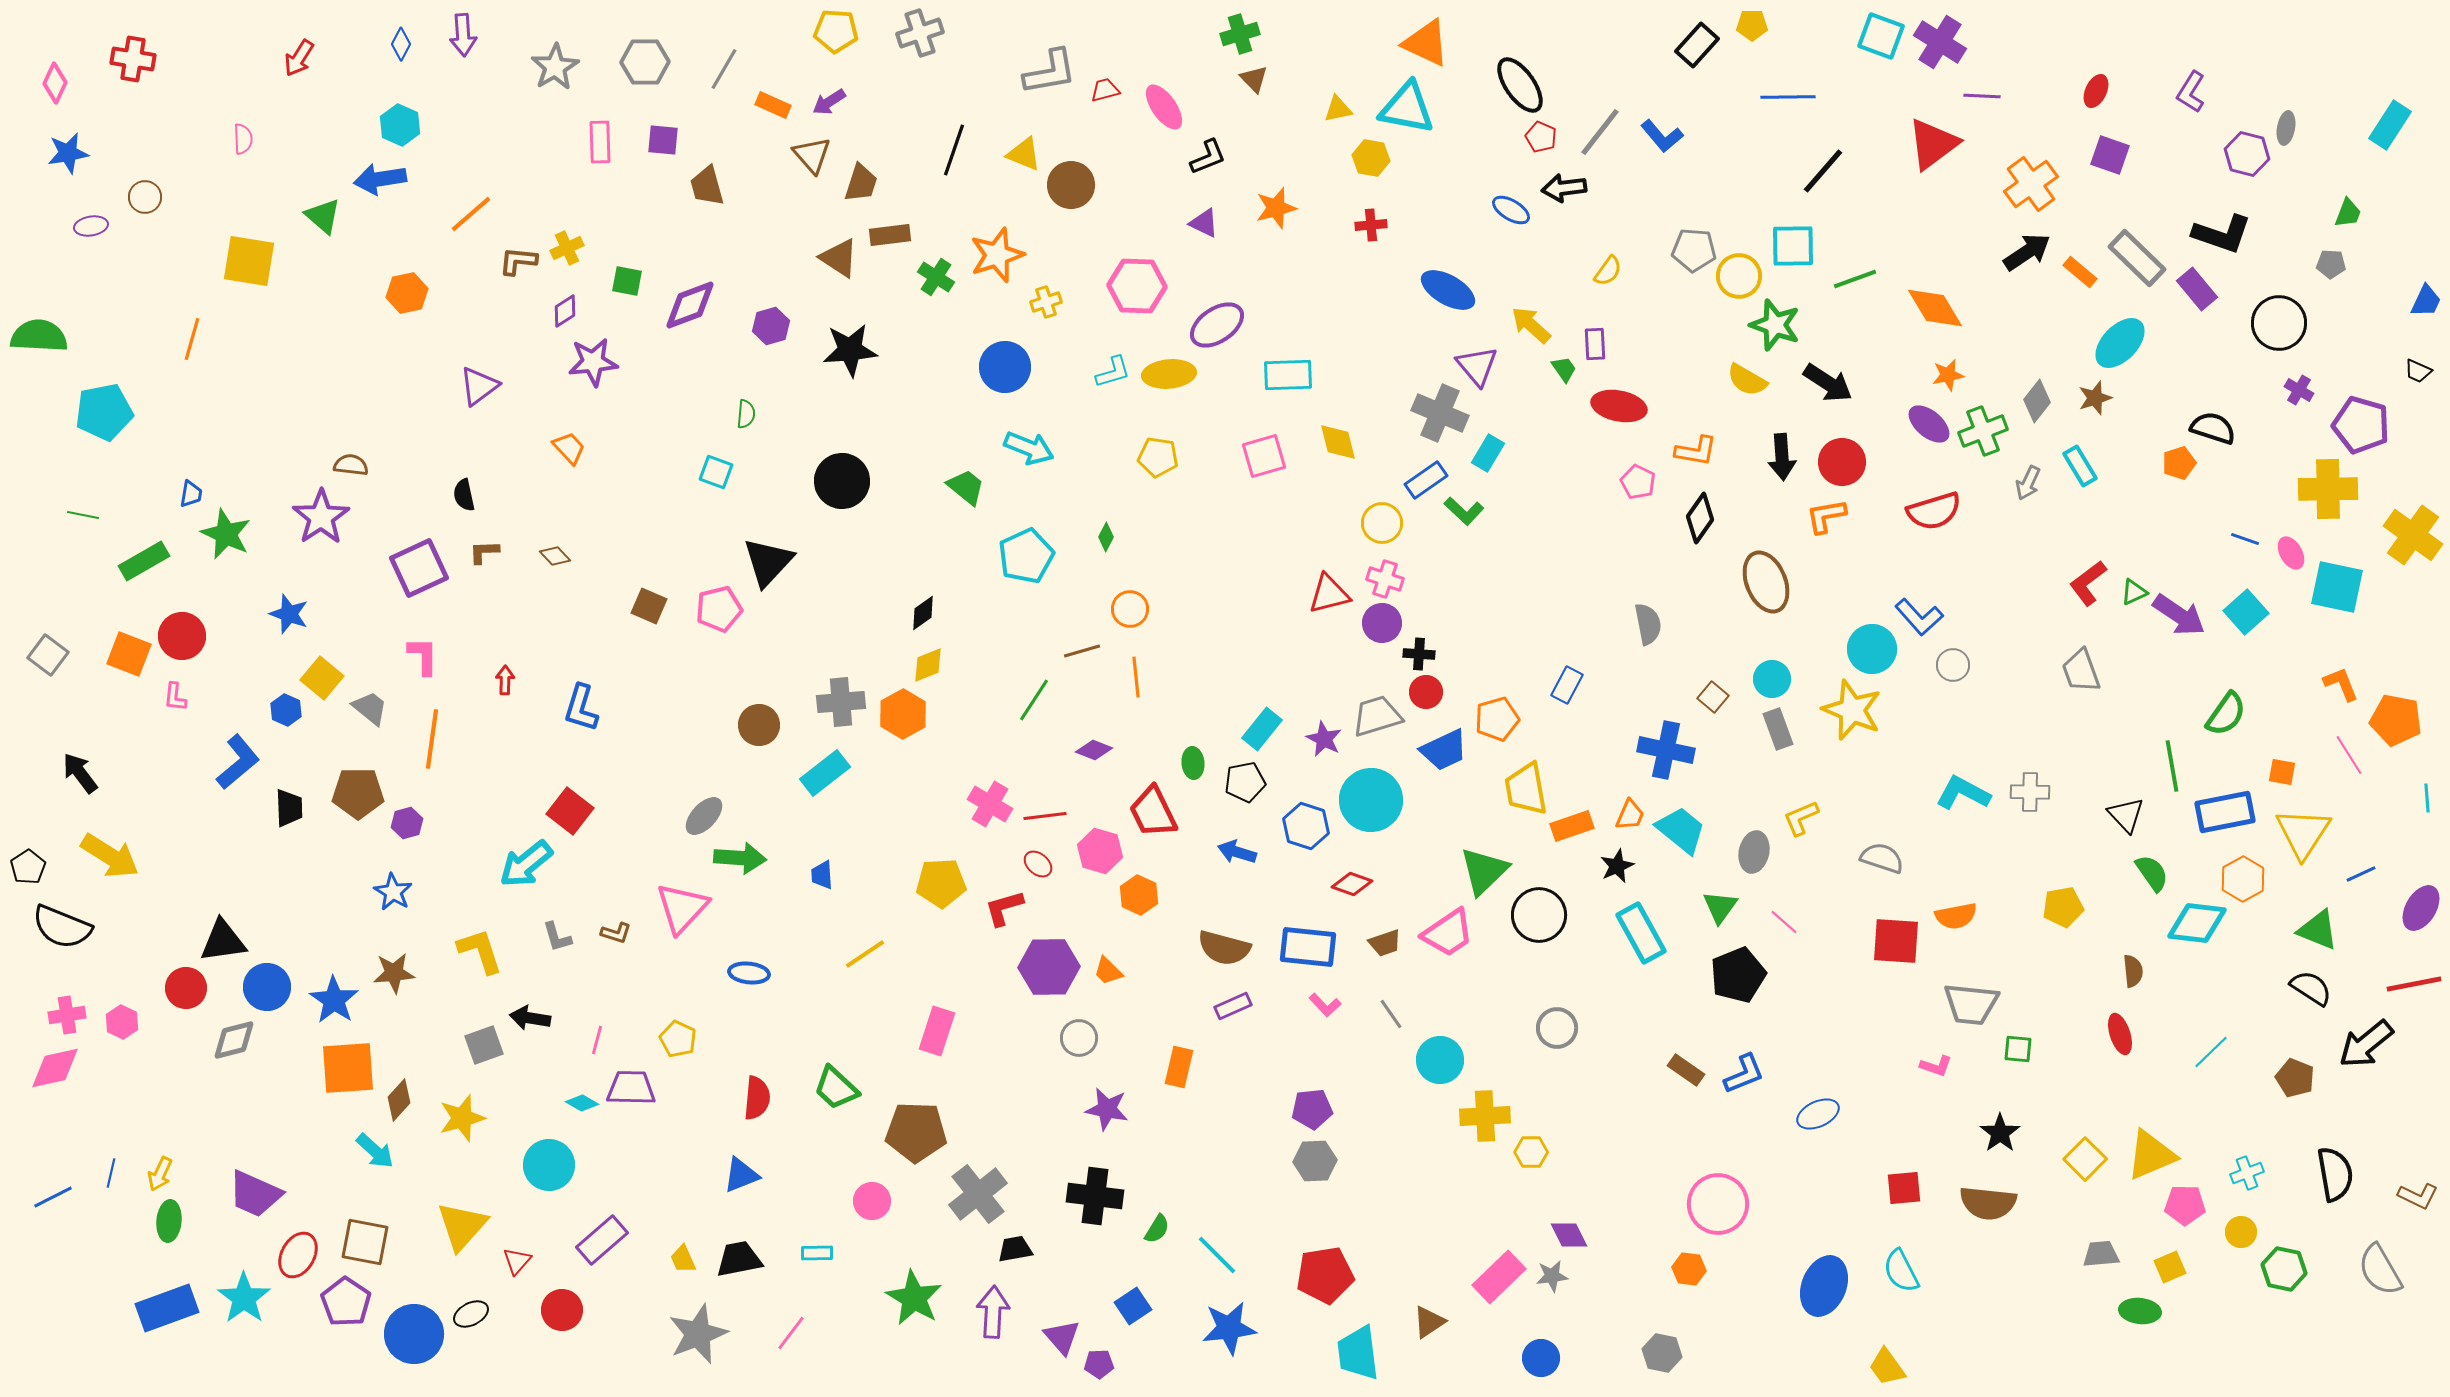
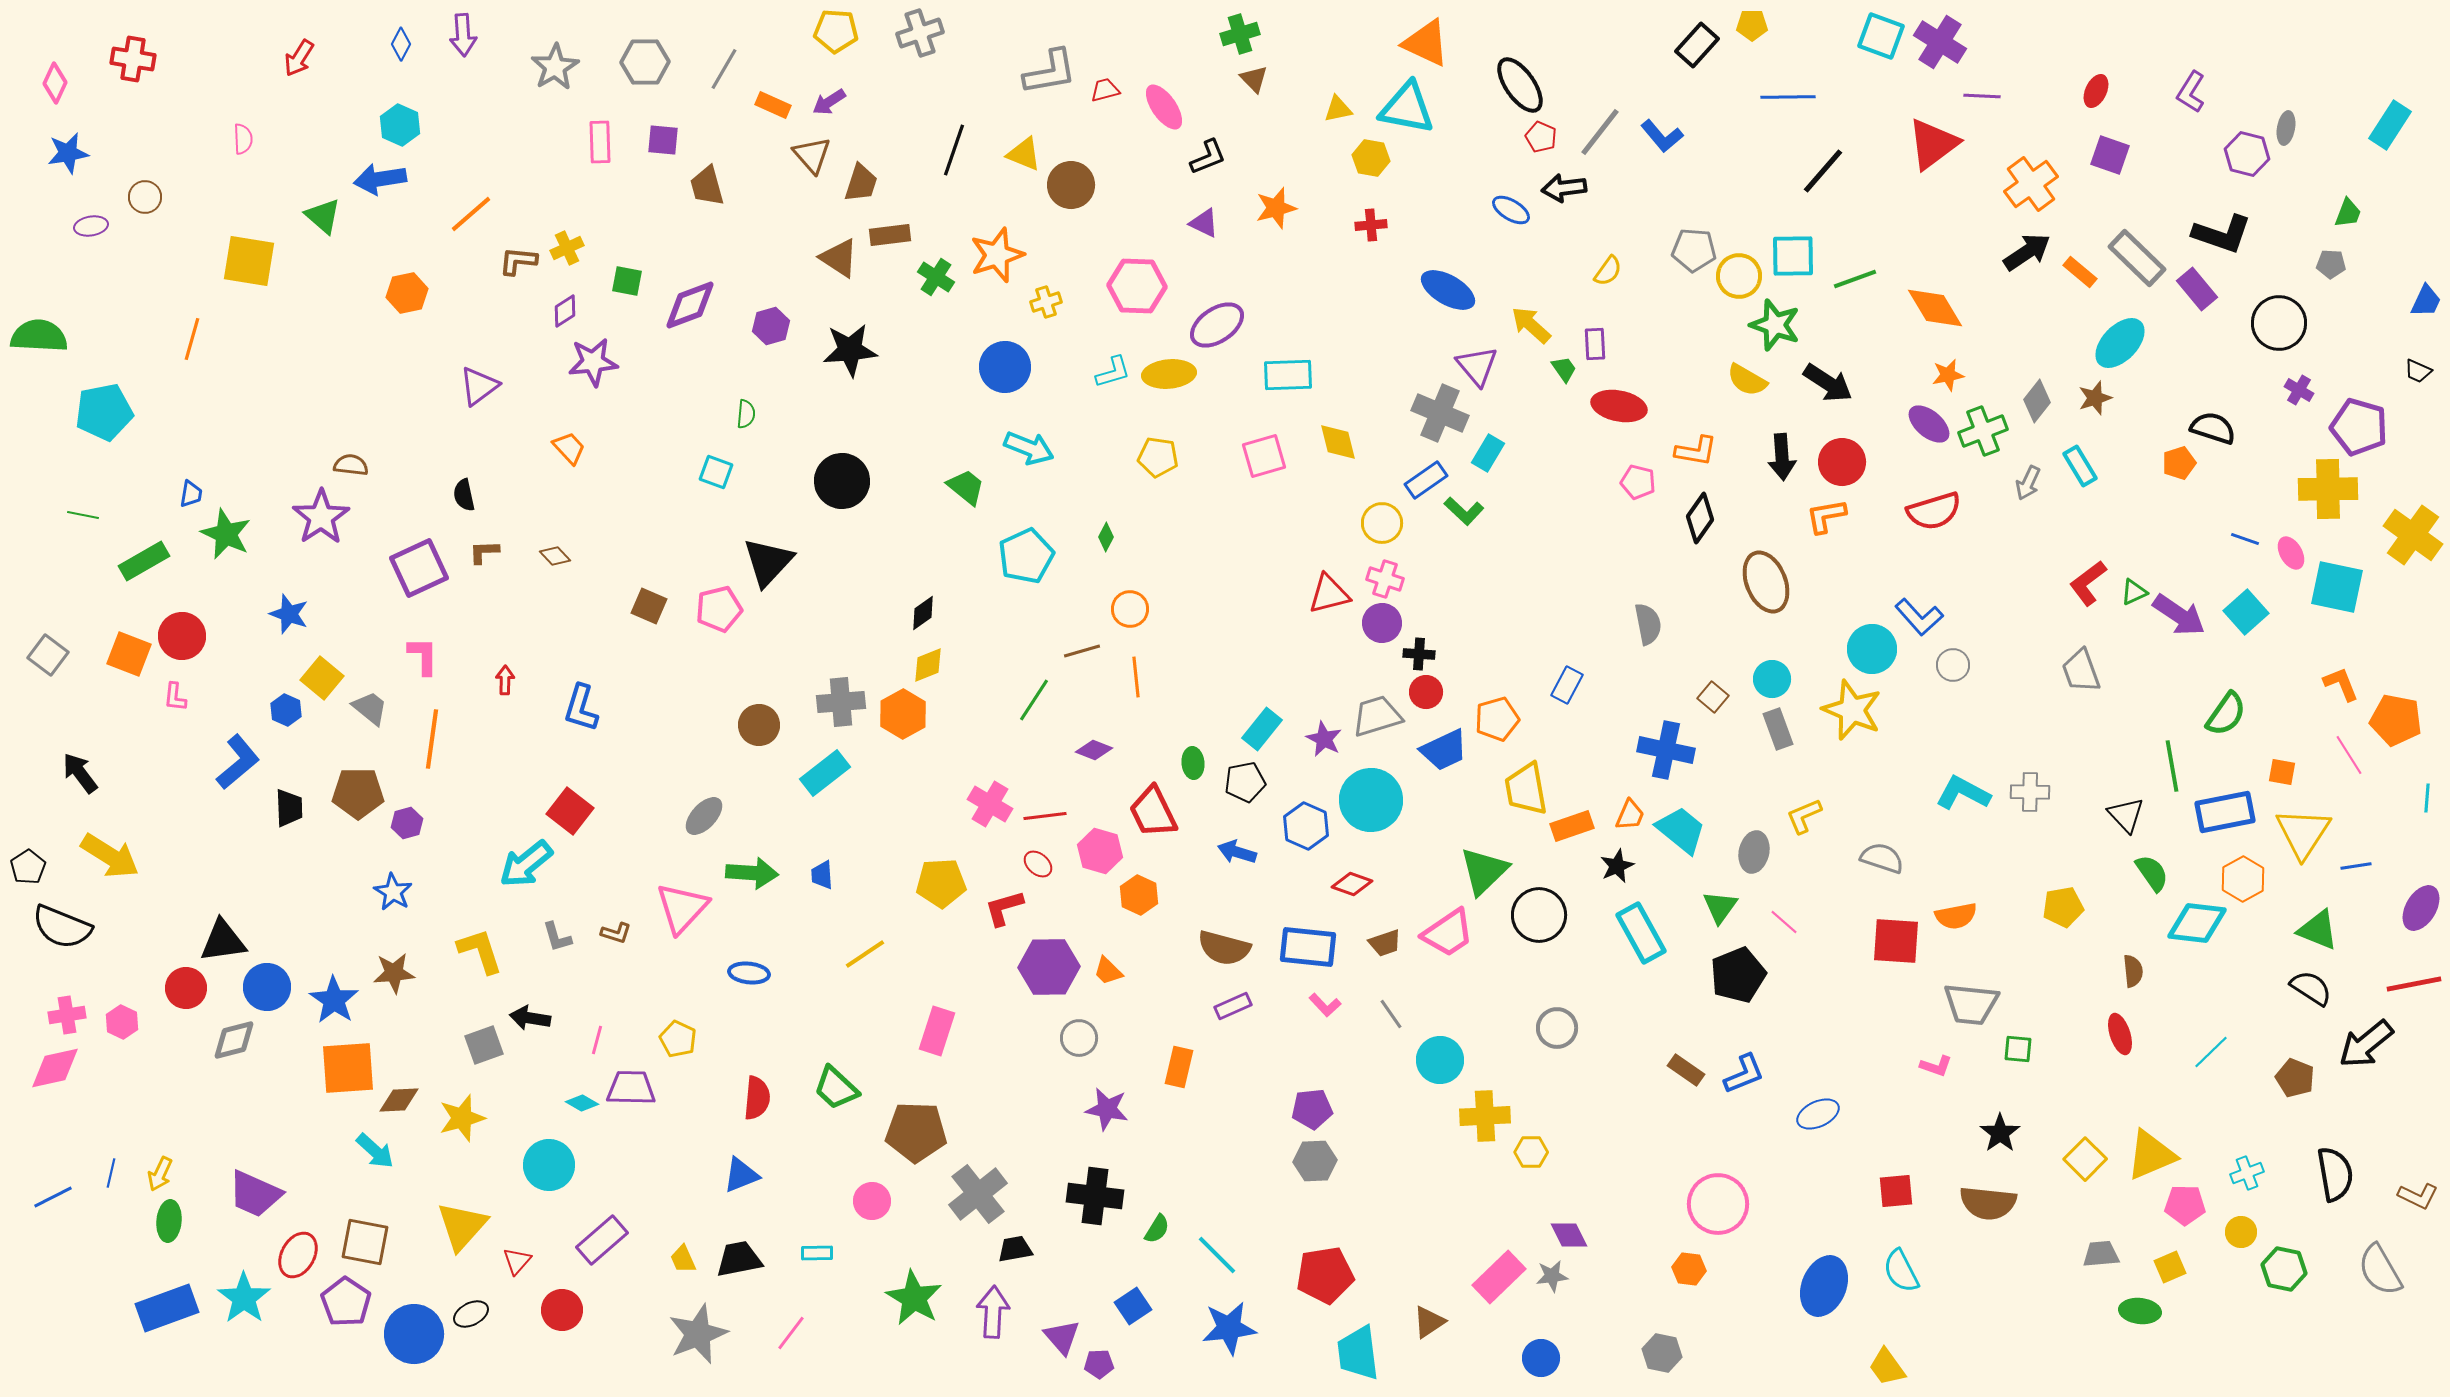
cyan square at (1793, 246): moved 10 px down
purple pentagon at (2361, 425): moved 2 px left, 2 px down
pink pentagon at (1638, 482): rotated 12 degrees counterclockwise
cyan line at (2427, 798): rotated 8 degrees clockwise
yellow L-shape at (1801, 818): moved 3 px right, 2 px up
blue hexagon at (1306, 826): rotated 6 degrees clockwise
green arrow at (740, 858): moved 12 px right, 15 px down
blue line at (2361, 874): moved 5 px left, 8 px up; rotated 16 degrees clockwise
brown diamond at (399, 1100): rotated 45 degrees clockwise
red square at (1904, 1188): moved 8 px left, 3 px down
